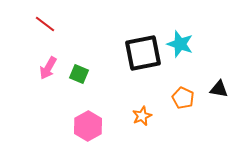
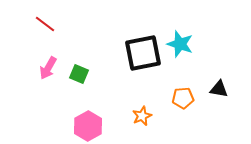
orange pentagon: rotated 30 degrees counterclockwise
